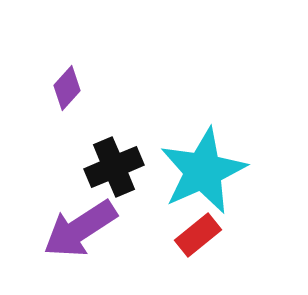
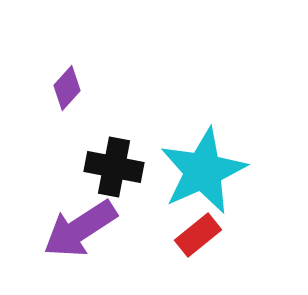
black cross: rotated 34 degrees clockwise
